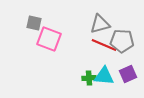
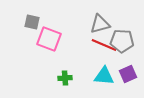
gray square: moved 2 px left, 1 px up
green cross: moved 24 px left
